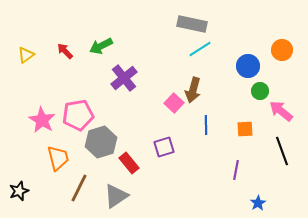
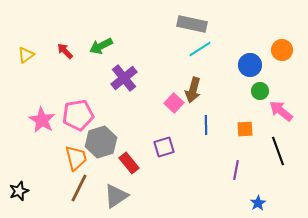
blue circle: moved 2 px right, 1 px up
black line: moved 4 px left
orange trapezoid: moved 18 px right
